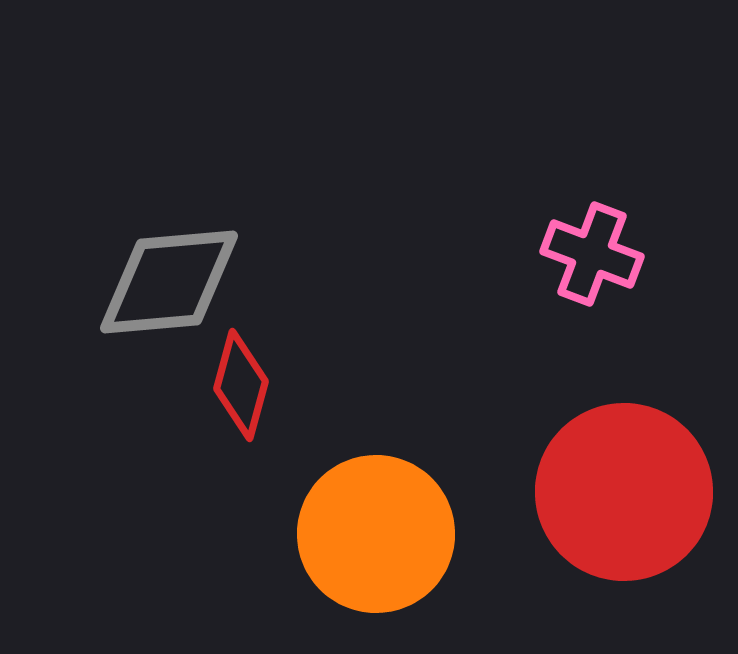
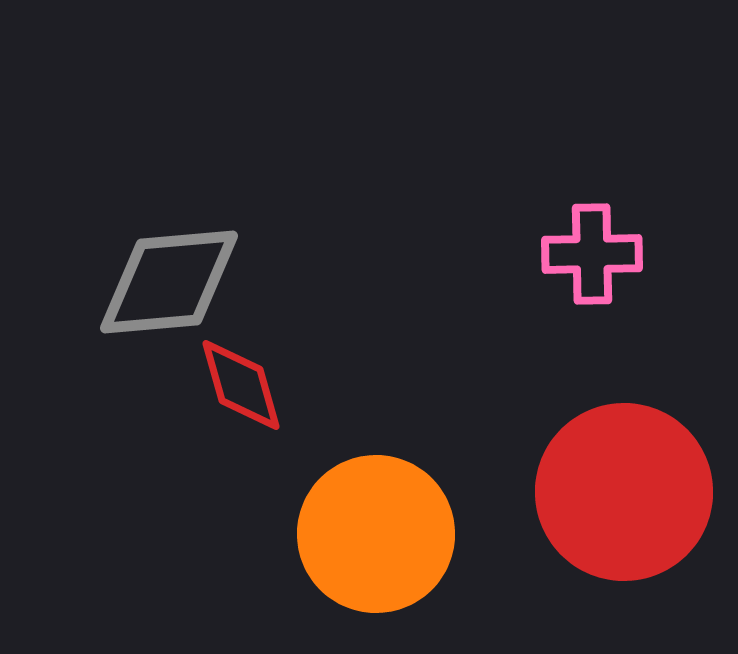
pink cross: rotated 22 degrees counterclockwise
red diamond: rotated 31 degrees counterclockwise
